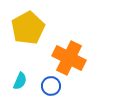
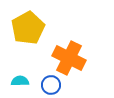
cyan semicircle: rotated 114 degrees counterclockwise
blue circle: moved 1 px up
